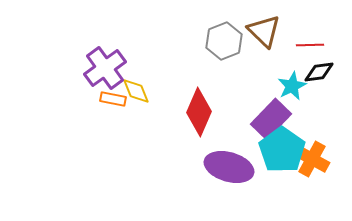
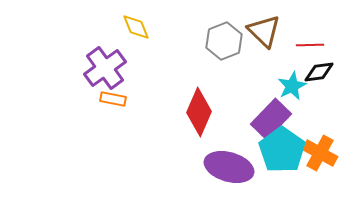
yellow diamond: moved 64 px up
orange cross: moved 8 px right, 6 px up
